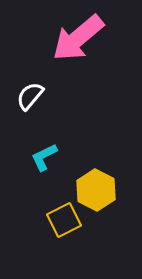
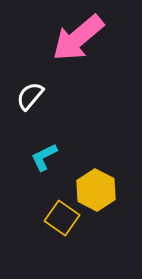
yellow square: moved 2 px left, 2 px up; rotated 28 degrees counterclockwise
